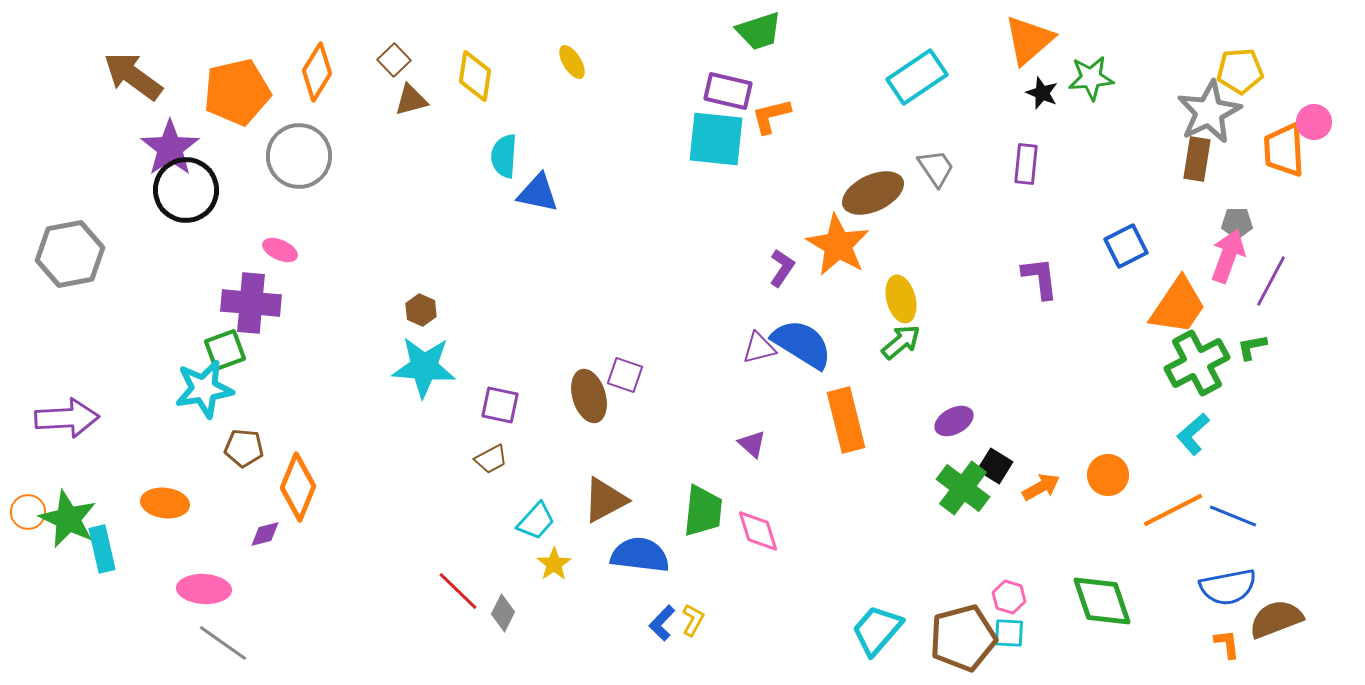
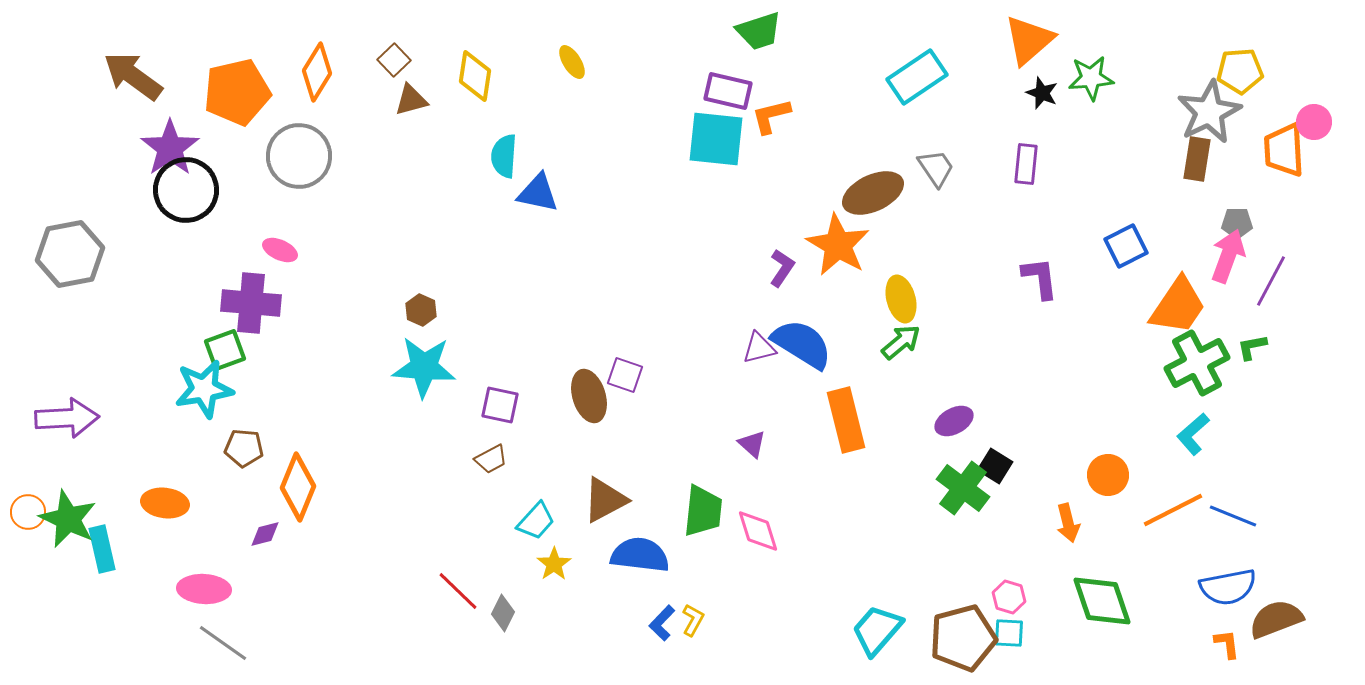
orange arrow at (1041, 487): moved 27 px right, 36 px down; rotated 105 degrees clockwise
